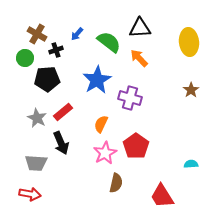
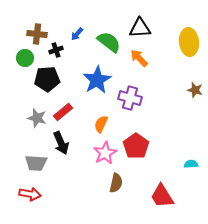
brown cross: rotated 24 degrees counterclockwise
brown star: moved 4 px right; rotated 21 degrees counterclockwise
gray star: rotated 12 degrees counterclockwise
